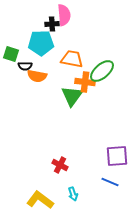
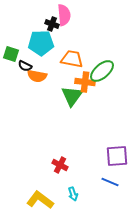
black cross: rotated 24 degrees clockwise
black semicircle: rotated 24 degrees clockwise
